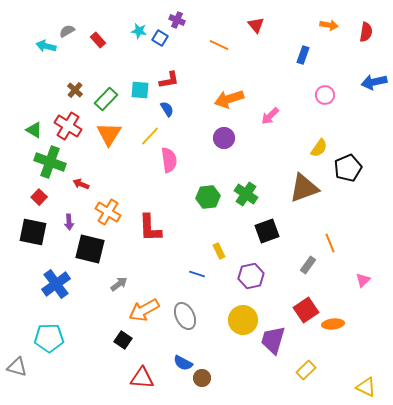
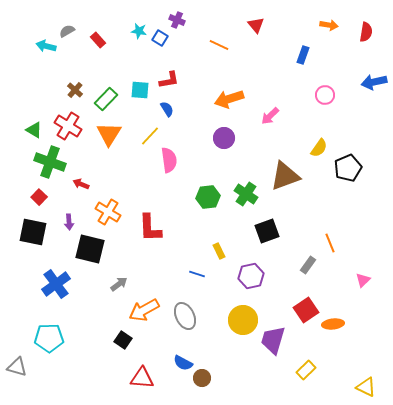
brown triangle at (304, 188): moved 19 px left, 12 px up
